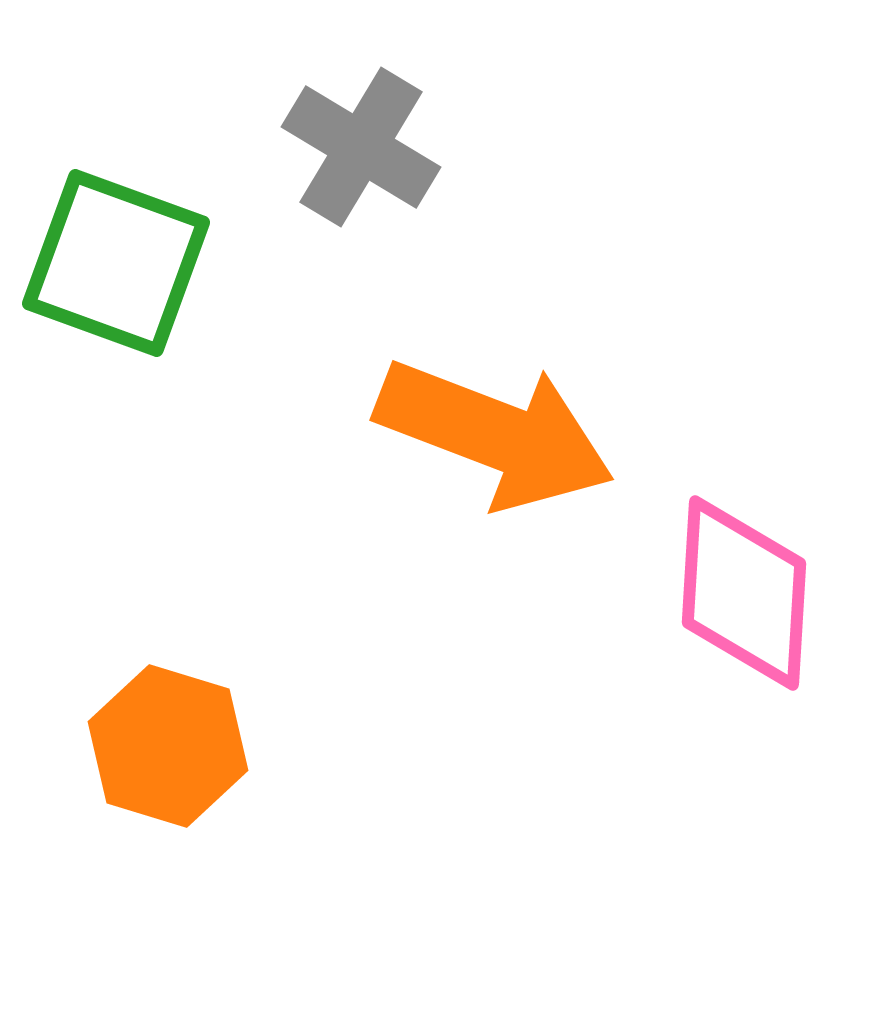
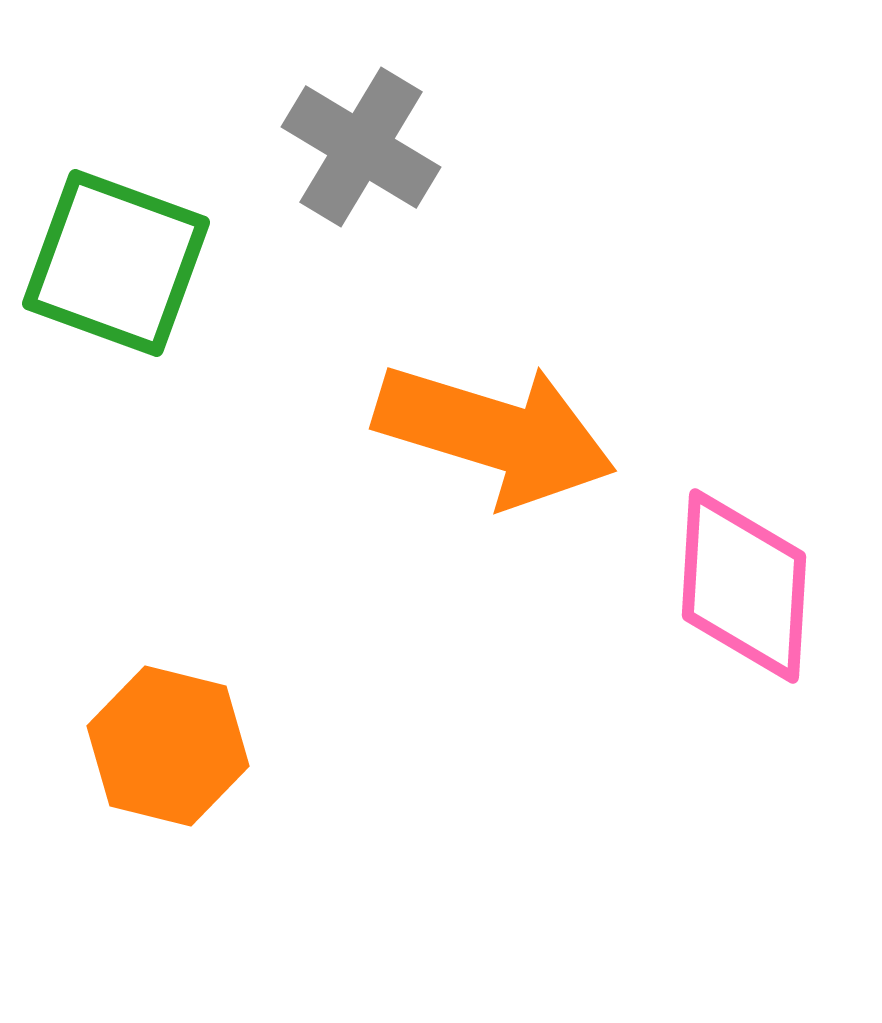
orange arrow: rotated 4 degrees counterclockwise
pink diamond: moved 7 px up
orange hexagon: rotated 3 degrees counterclockwise
